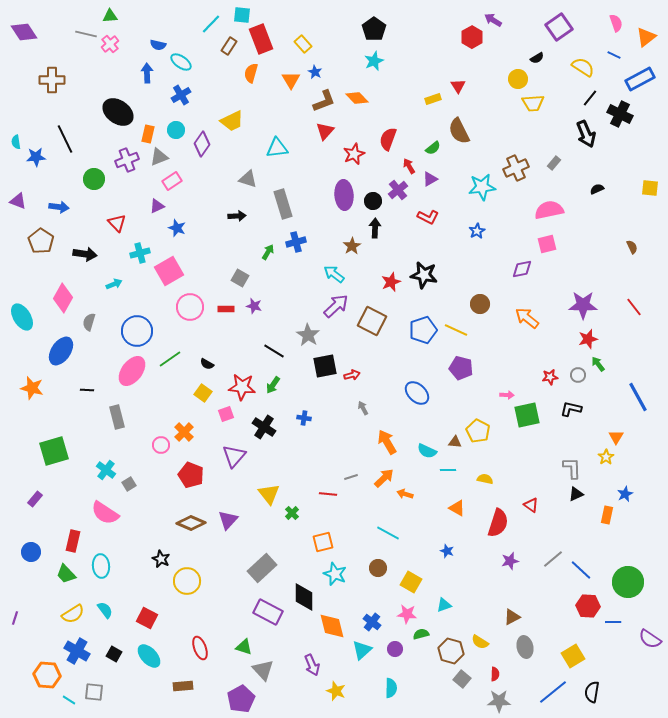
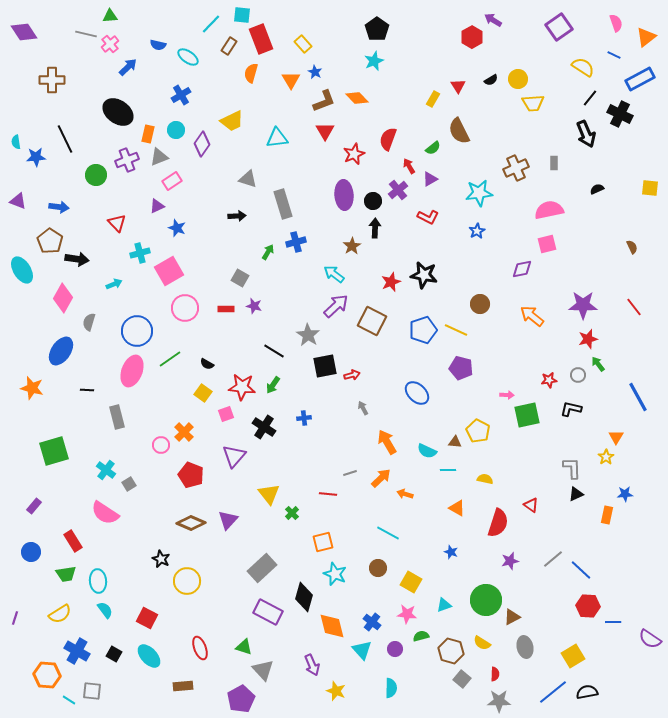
black pentagon at (374, 29): moved 3 px right
black semicircle at (537, 58): moved 46 px left, 22 px down
cyan ellipse at (181, 62): moved 7 px right, 5 px up
blue arrow at (147, 73): moved 19 px left, 6 px up; rotated 48 degrees clockwise
yellow rectangle at (433, 99): rotated 42 degrees counterclockwise
red triangle at (325, 131): rotated 12 degrees counterclockwise
cyan triangle at (277, 148): moved 10 px up
gray rectangle at (554, 163): rotated 40 degrees counterclockwise
green circle at (94, 179): moved 2 px right, 4 px up
cyan star at (482, 187): moved 3 px left, 6 px down
brown pentagon at (41, 241): moved 9 px right
black arrow at (85, 254): moved 8 px left, 5 px down
pink circle at (190, 307): moved 5 px left, 1 px down
cyan ellipse at (22, 317): moved 47 px up
orange arrow at (527, 318): moved 5 px right, 2 px up
pink ellipse at (132, 371): rotated 16 degrees counterclockwise
red star at (550, 377): moved 1 px left, 3 px down
blue cross at (304, 418): rotated 16 degrees counterclockwise
gray line at (351, 477): moved 1 px left, 4 px up
orange arrow at (384, 478): moved 3 px left
blue star at (625, 494): rotated 21 degrees clockwise
purple rectangle at (35, 499): moved 1 px left, 7 px down
red rectangle at (73, 541): rotated 45 degrees counterclockwise
blue star at (447, 551): moved 4 px right, 1 px down
cyan ellipse at (101, 566): moved 3 px left, 15 px down
green trapezoid at (66, 574): rotated 55 degrees counterclockwise
green circle at (628, 582): moved 142 px left, 18 px down
black diamond at (304, 597): rotated 16 degrees clockwise
yellow semicircle at (73, 614): moved 13 px left
green semicircle at (421, 634): moved 2 px down
yellow semicircle at (480, 642): moved 2 px right, 1 px down
cyan triangle at (362, 650): rotated 30 degrees counterclockwise
gray square at (94, 692): moved 2 px left, 1 px up
black semicircle at (592, 692): moved 5 px left; rotated 70 degrees clockwise
